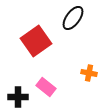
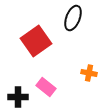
black ellipse: rotated 15 degrees counterclockwise
